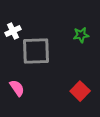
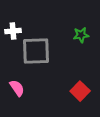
white cross: rotated 21 degrees clockwise
